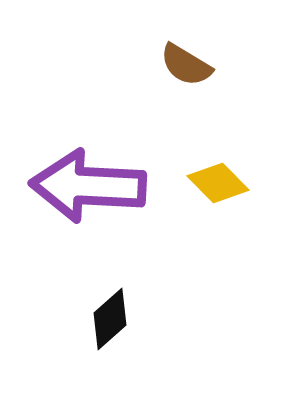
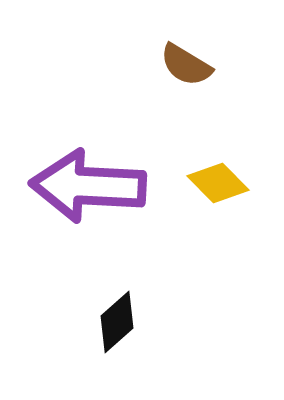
black diamond: moved 7 px right, 3 px down
